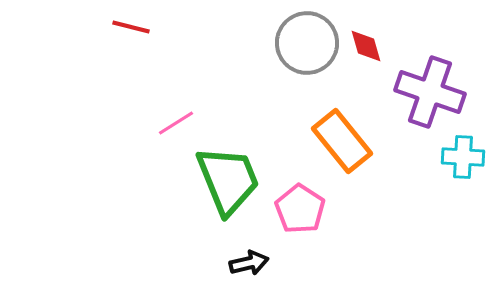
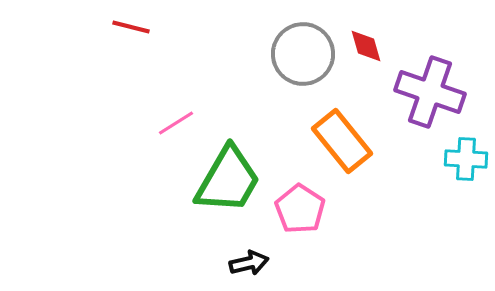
gray circle: moved 4 px left, 11 px down
cyan cross: moved 3 px right, 2 px down
green trapezoid: rotated 52 degrees clockwise
